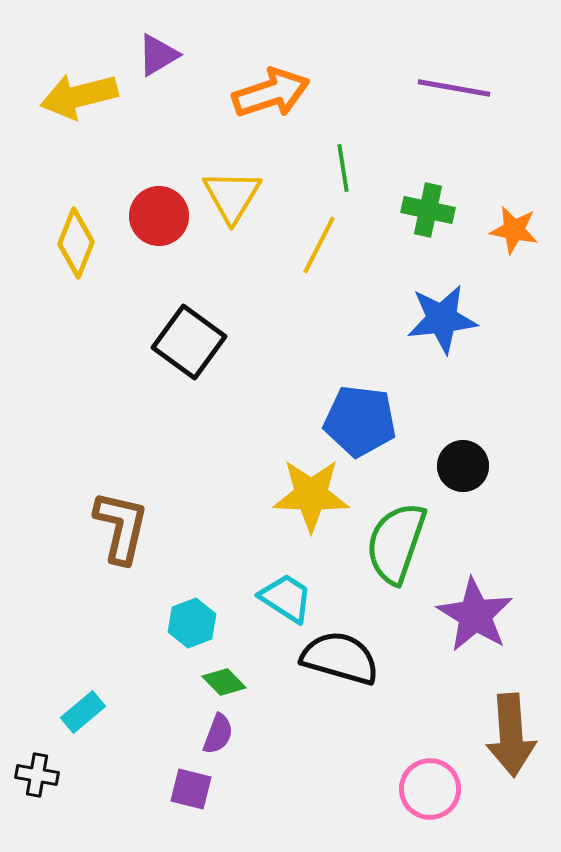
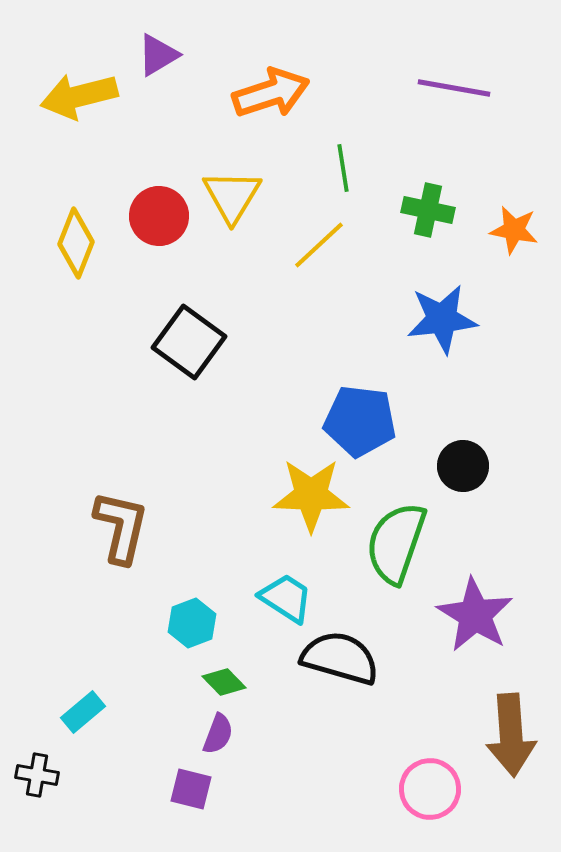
yellow line: rotated 20 degrees clockwise
